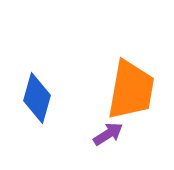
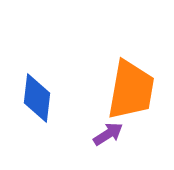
blue diamond: rotated 9 degrees counterclockwise
